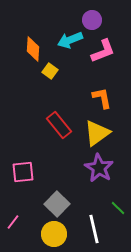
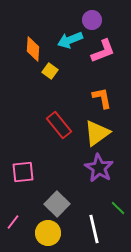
yellow circle: moved 6 px left, 1 px up
